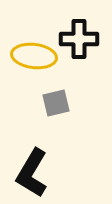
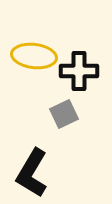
black cross: moved 32 px down
gray square: moved 8 px right, 11 px down; rotated 12 degrees counterclockwise
